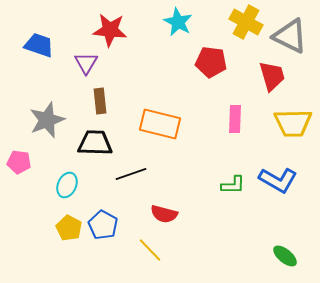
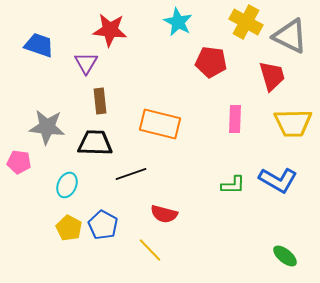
gray star: moved 7 px down; rotated 27 degrees clockwise
